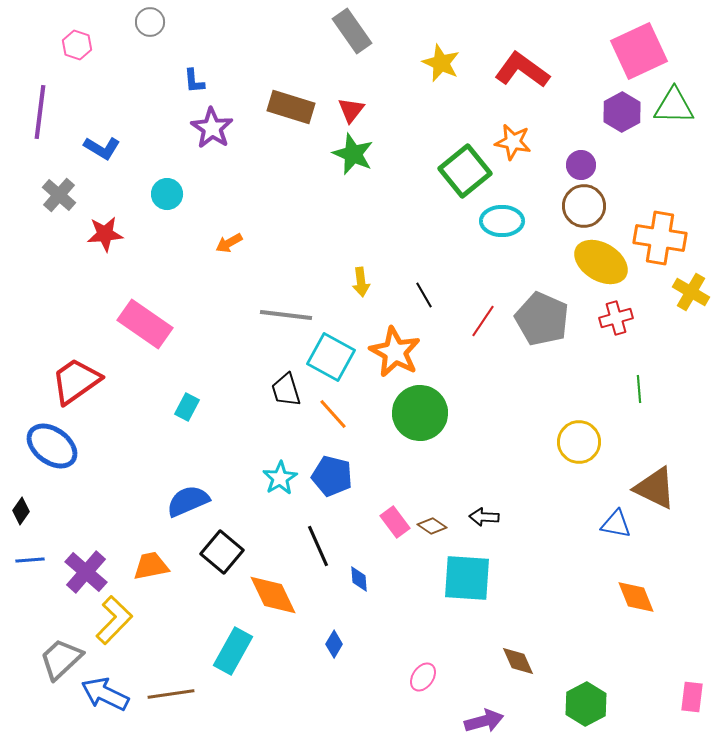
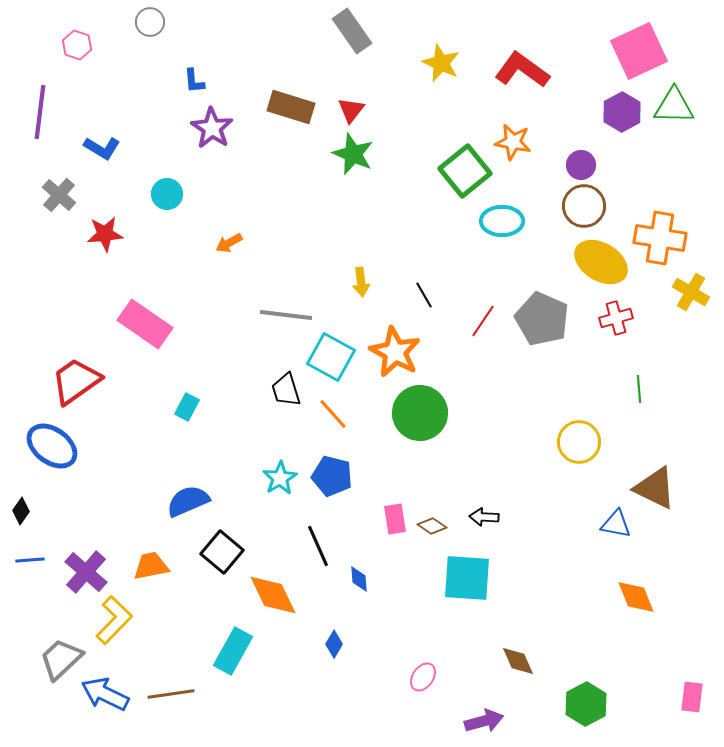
pink rectangle at (395, 522): moved 3 px up; rotated 28 degrees clockwise
